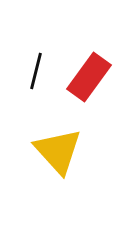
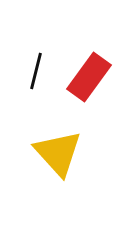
yellow triangle: moved 2 px down
